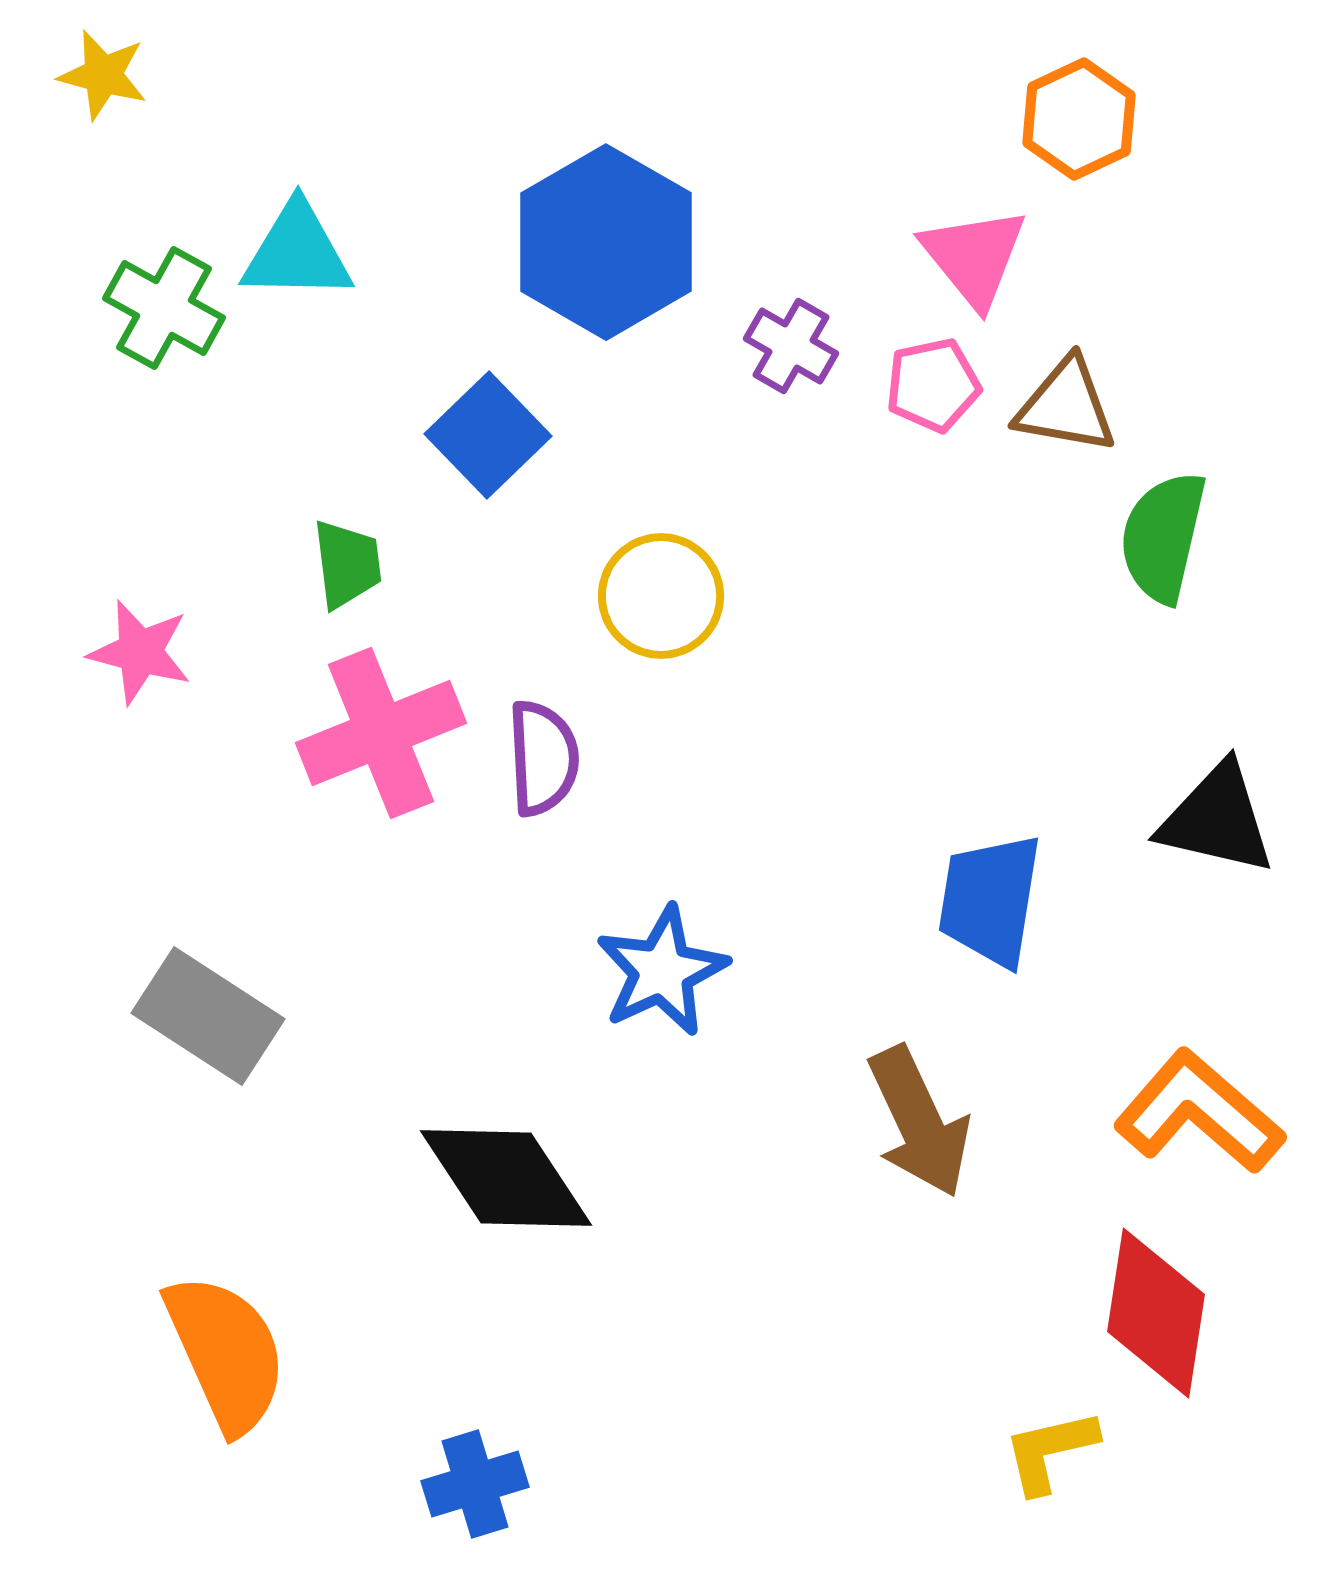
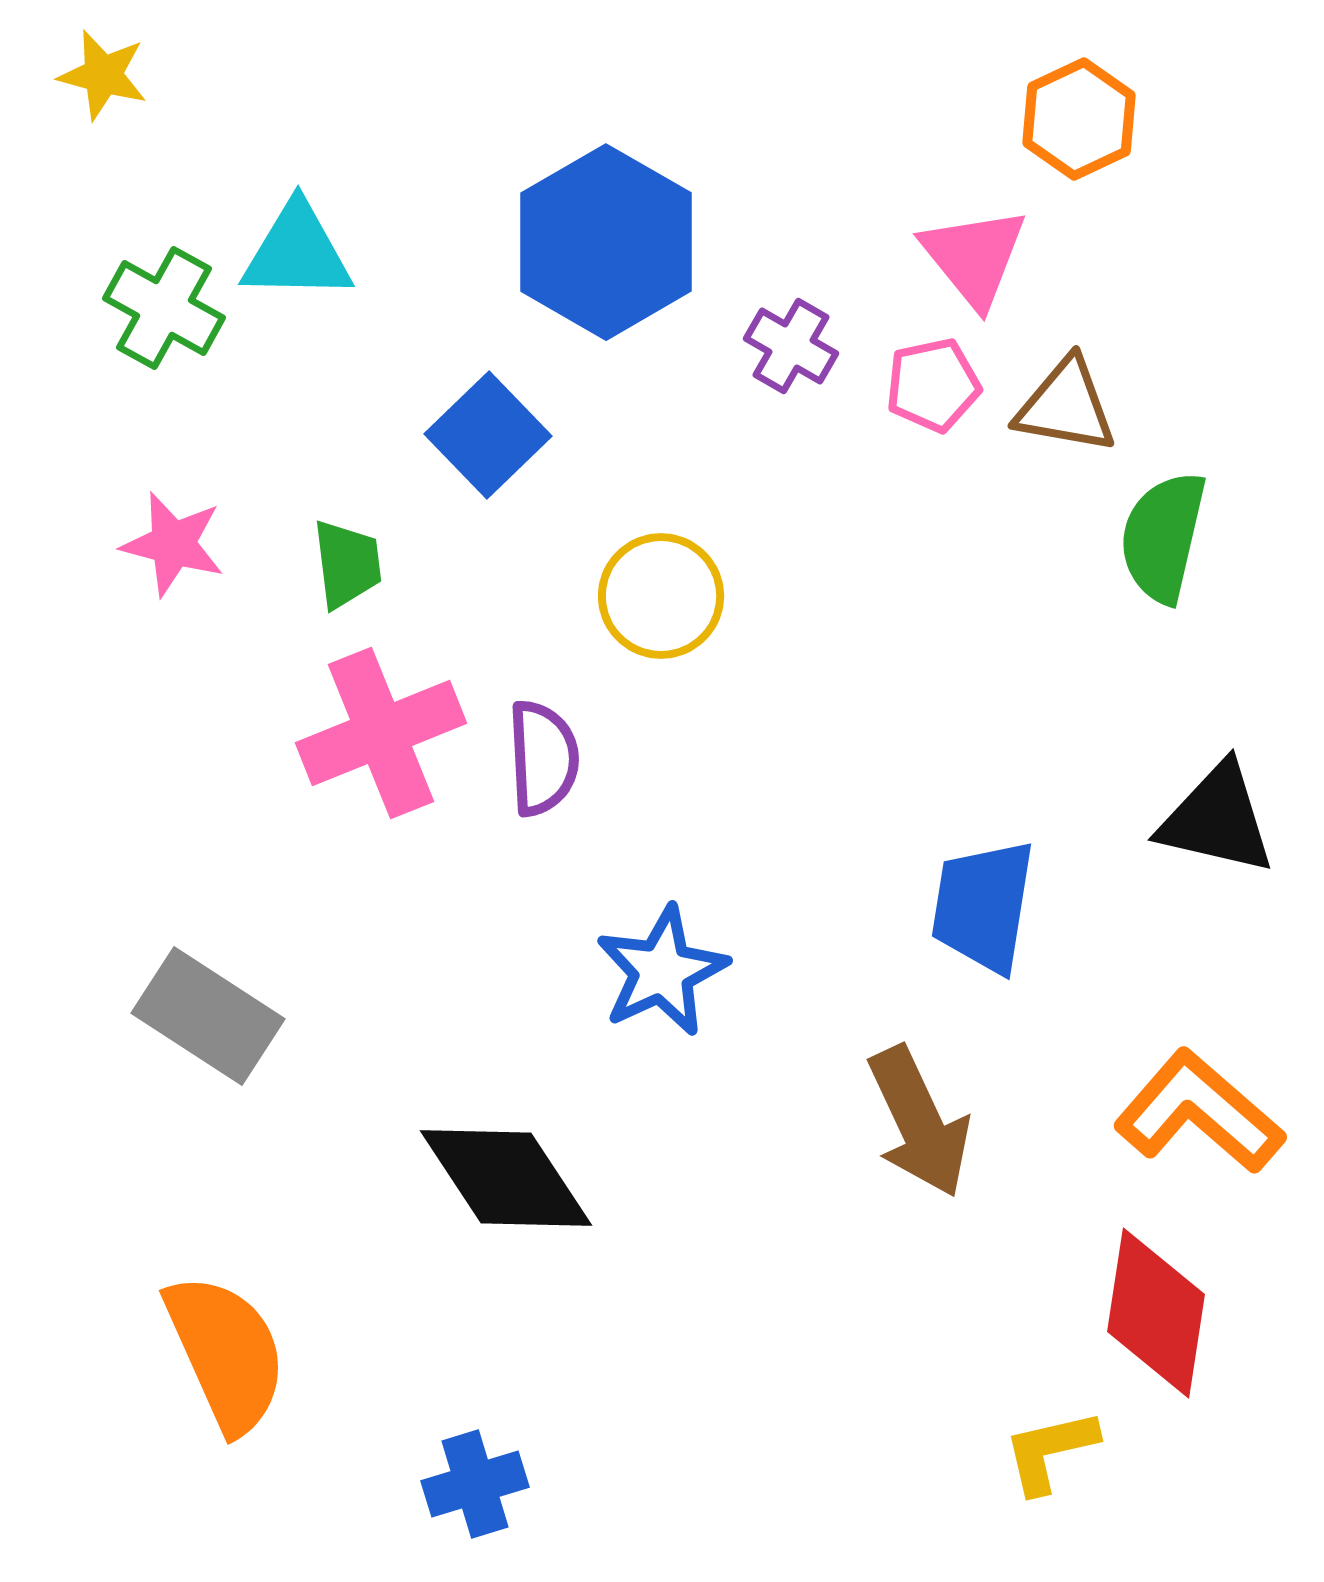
pink star: moved 33 px right, 108 px up
blue trapezoid: moved 7 px left, 6 px down
